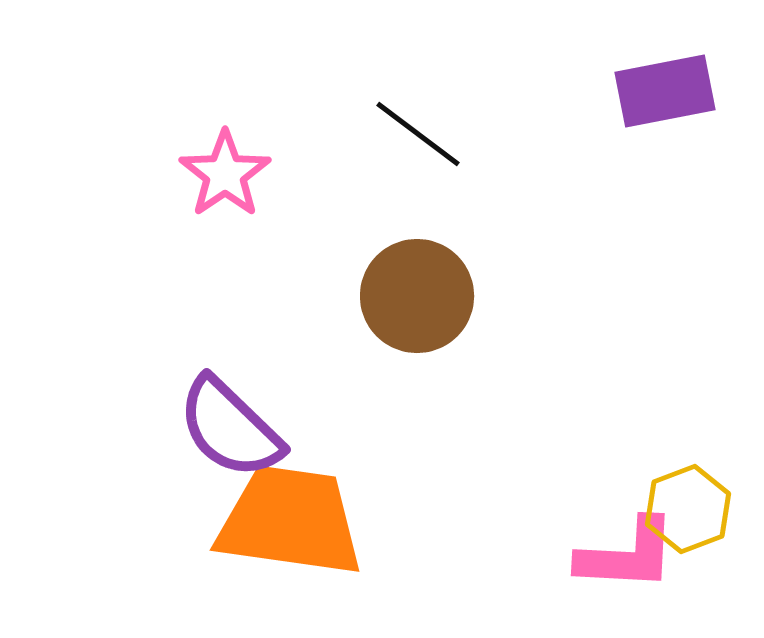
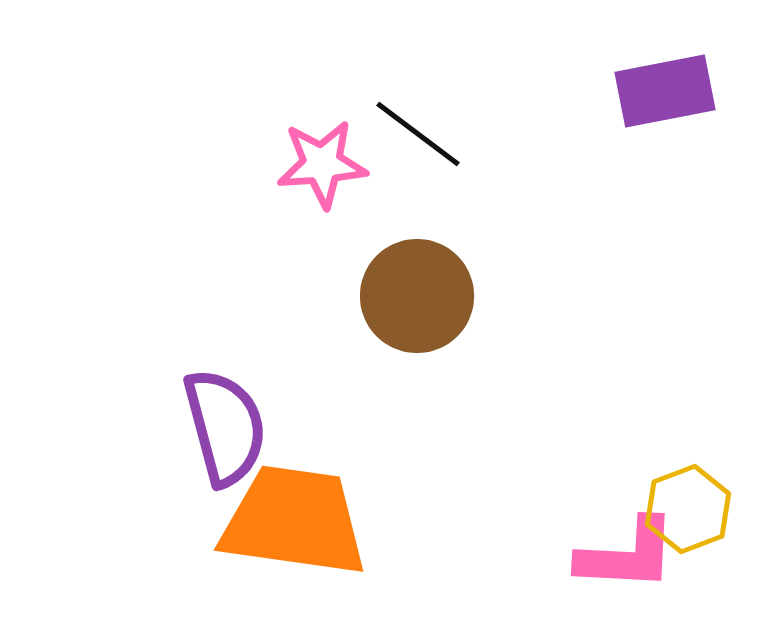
pink star: moved 97 px right, 10 px up; rotated 30 degrees clockwise
purple semicircle: moved 5 px left, 1 px up; rotated 149 degrees counterclockwise
orange trapezoid: moved 4 px right
